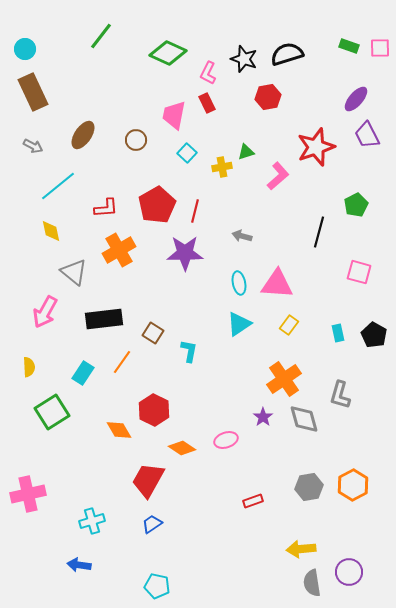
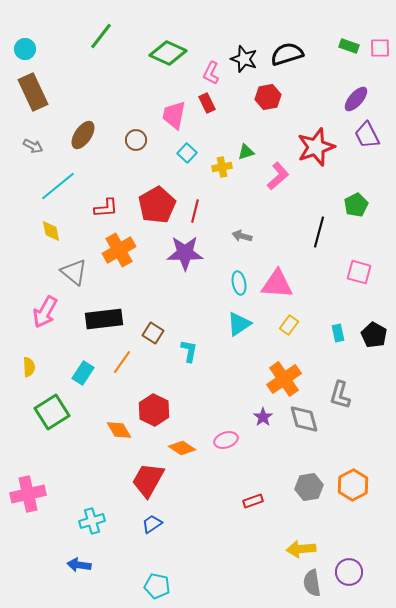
pink L-shape at (208, 73): moved 3 px right
